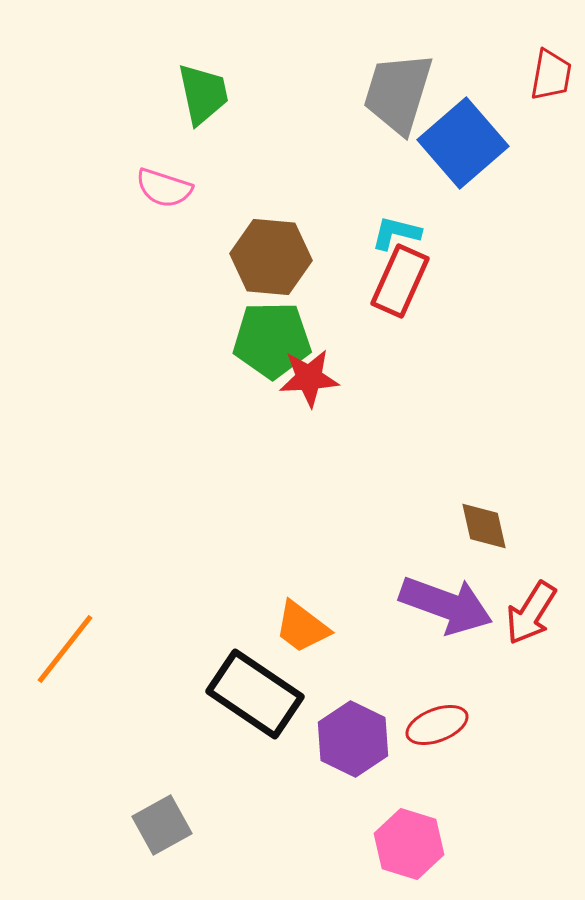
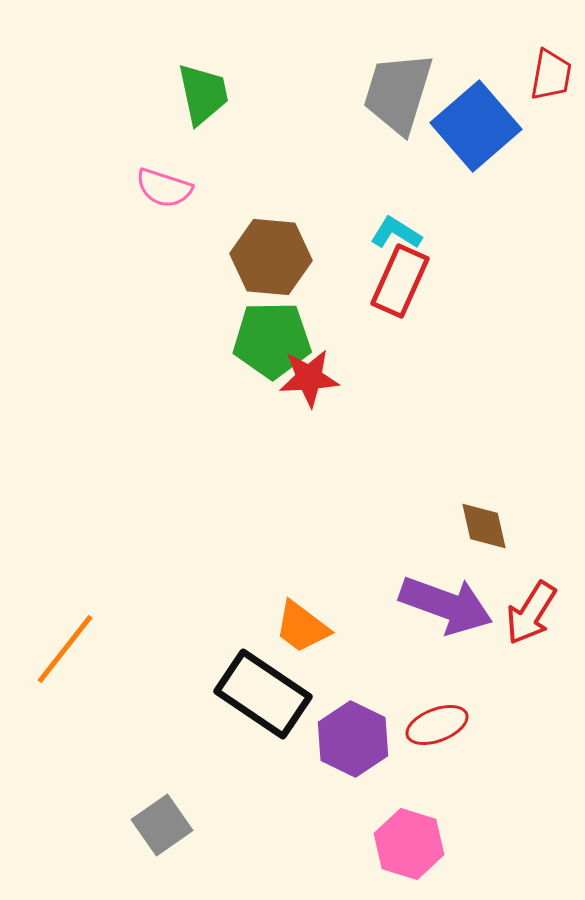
blue square: moved 13 px right, 17 px up
cyan L-shape: rotated 18 degrees clockwise
black rectangle: moved 8 px right
gray square: rotated 6 degrees counterclockwise
